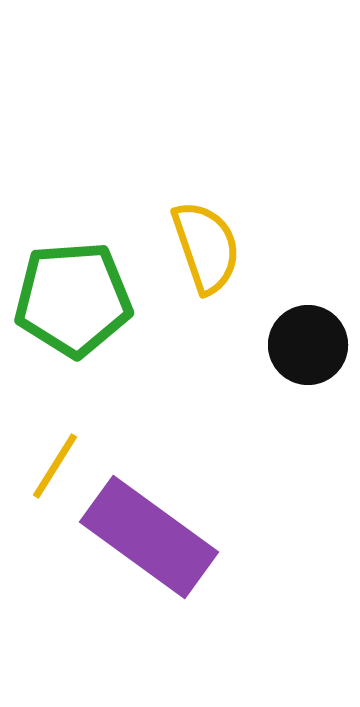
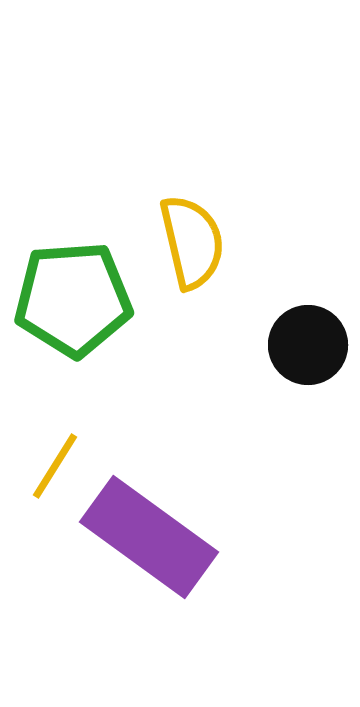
yellow semicircle: moved 14 px left, 5 px up; rotated 6 degrees clockwise
